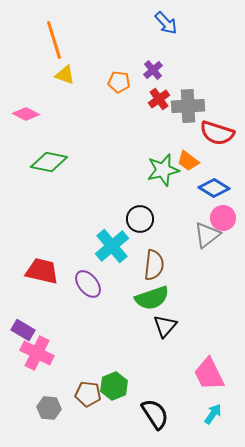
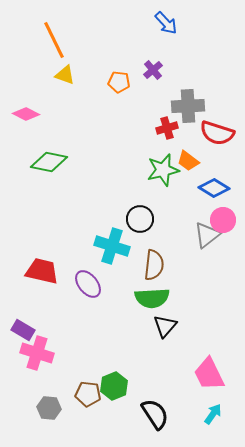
orange line: rotated 9 degrees counterclockwise
red cross: moved 8 px right, 29 px down; rotated 20 degrees clockwise
pink circle: moved 2 px down
cyan cross: rotated 32 degrees counterclockwise
green semicircle: rotated 16 degrees clockwise
pink cross: rotated 8 degrees counterclockwise
